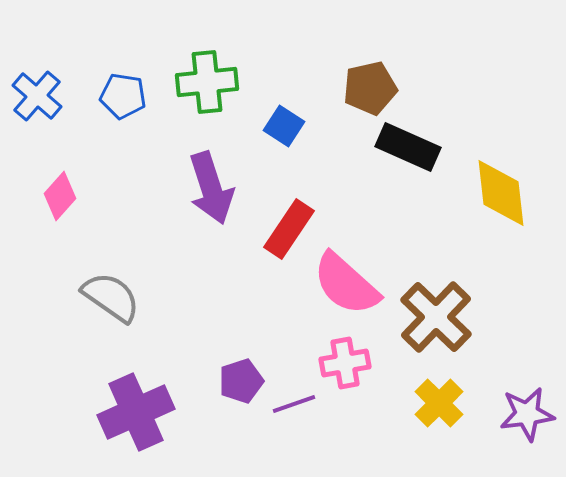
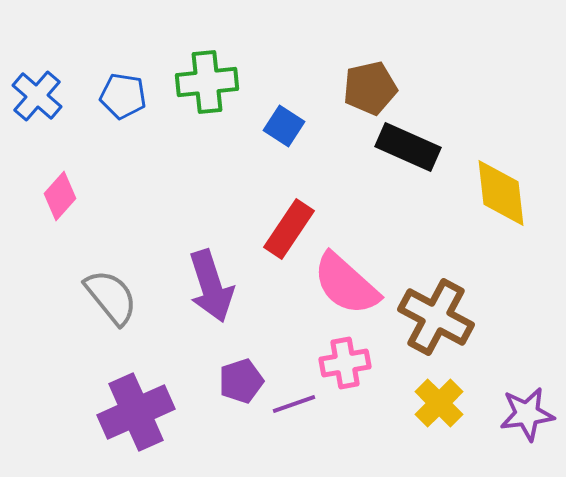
purple arrow: moved 98 px down
gray semicircle: rotated 16 degrees clockwise
brown cross: rotated 16 degrees counterclockwise
